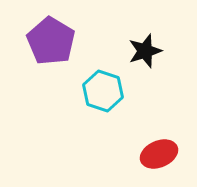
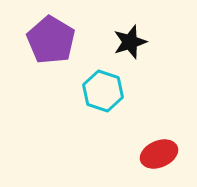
purple pentagon: moved 1 px up
black star: moved 15 px left, 9 px up
